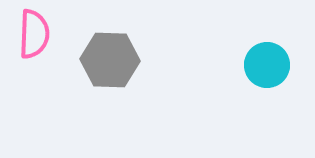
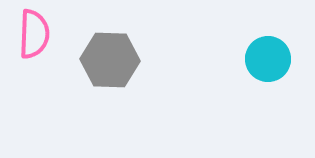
cyan circle: moved 1 px right, 6 px up
